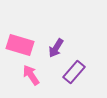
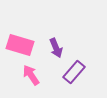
purple arrow: rotated 54 degrees counterclockwise
